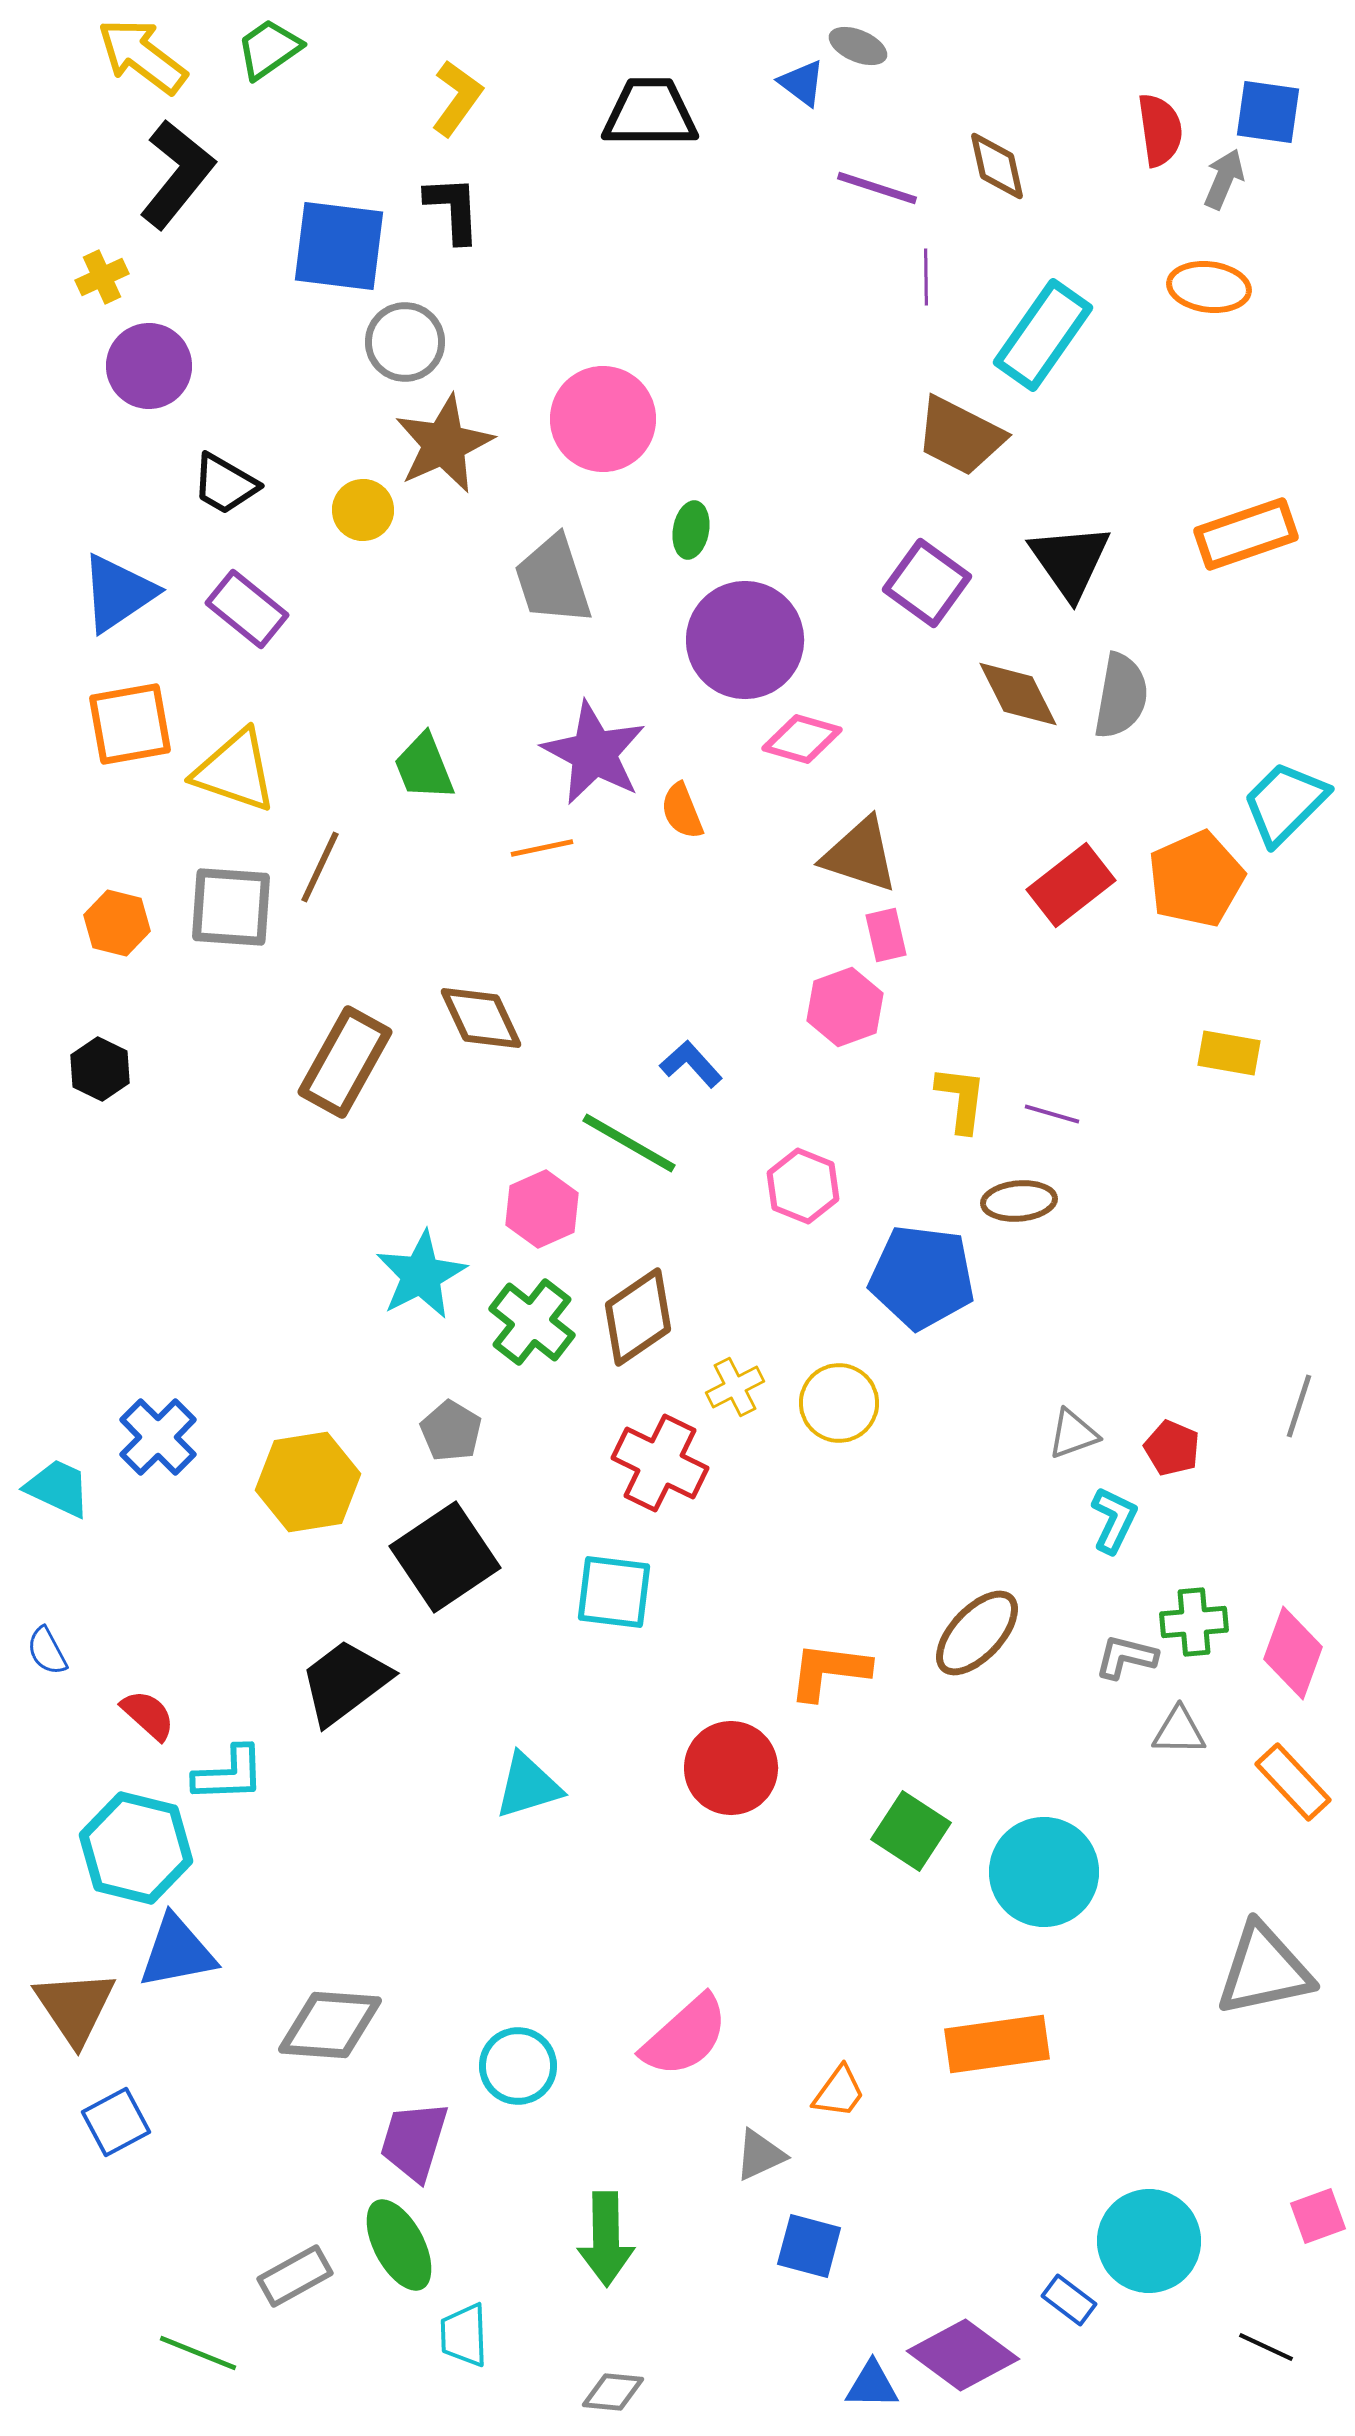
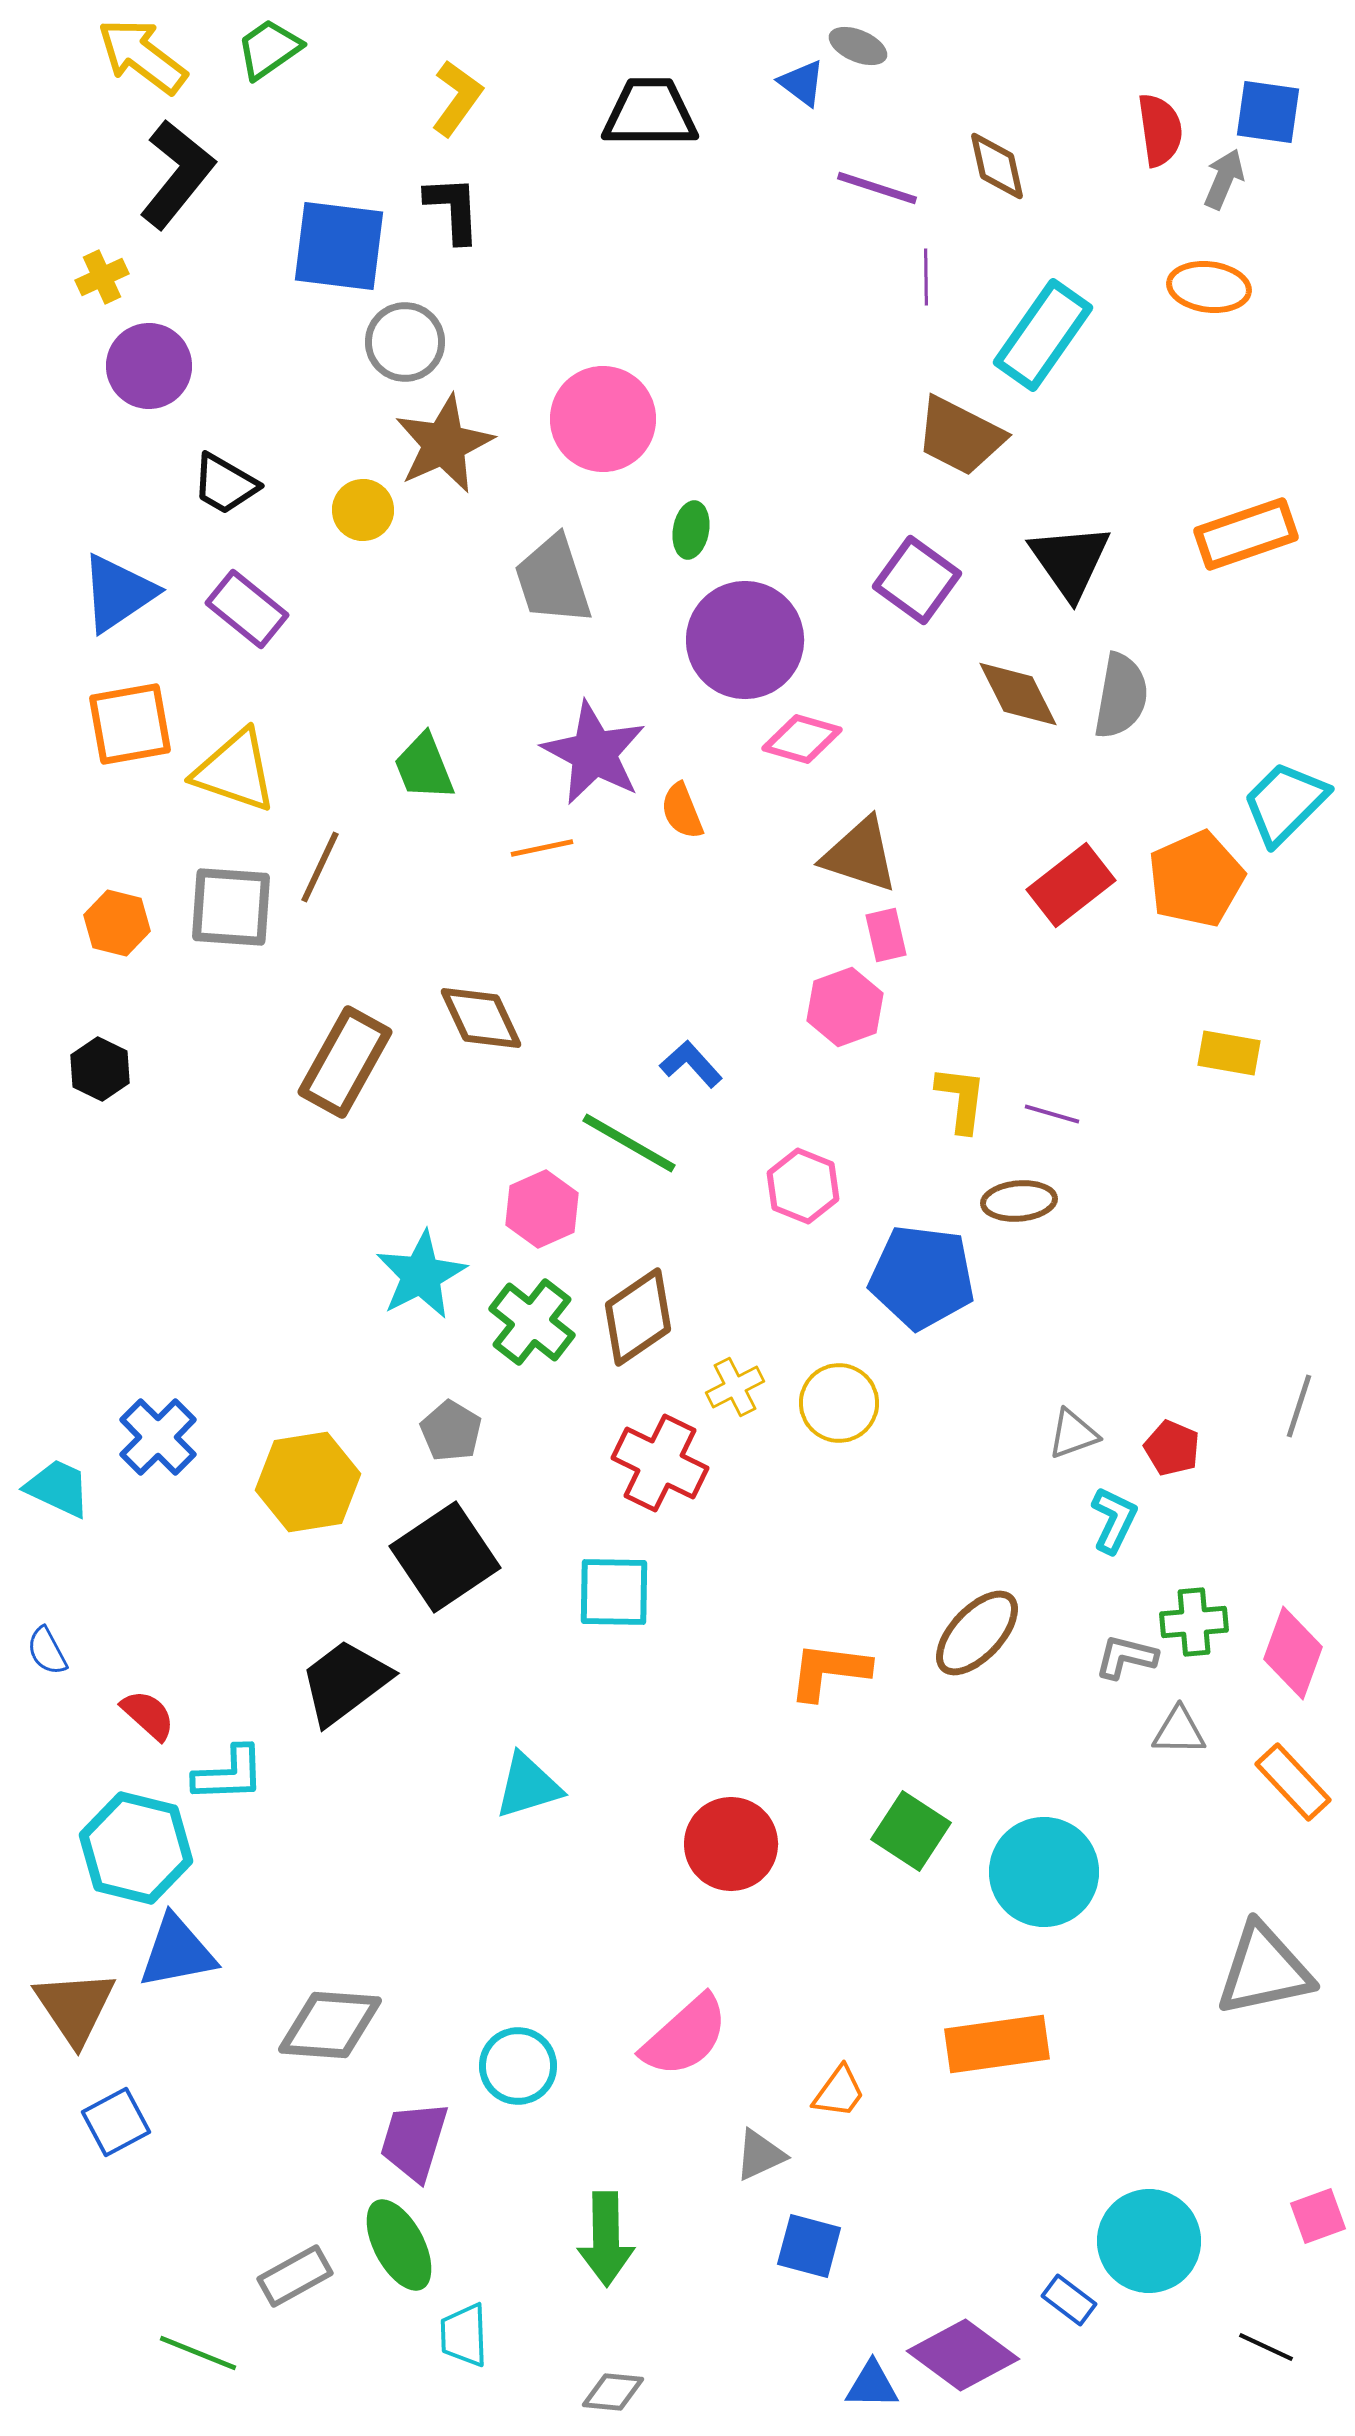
purple square at (927, 583): moved 10 px left, 3 px up
cyan square at (614, 1592): rotated 6 degrees counterclockwise
red circle at (731, 1768): moved 76 px down
